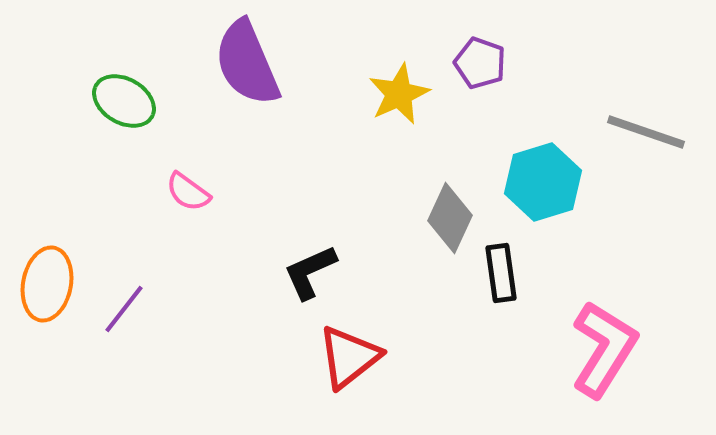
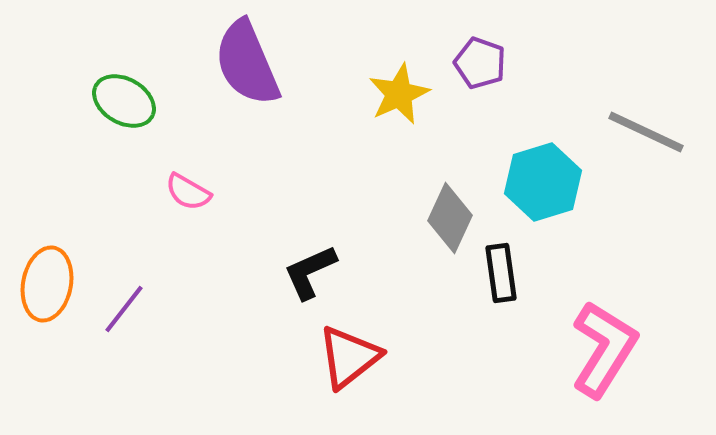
gray line: rotated 6 degrees clockwise
pink semicircle: rotated 6 degrees counterclockwise
